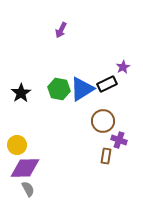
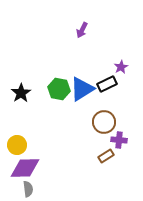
purple arrow: moved 21 px right
purple star: moved 2 px left
brown circle: moved 1 px right, 1 px down
purple cross: rotated 14 degrees counterclockwise
brown rectangle: rotated 49 degrees clockwise
gray semicircle: rotated 21 degrees clockwise
